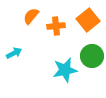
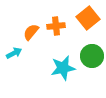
orange semicircle: moved 16 px down
orange square: moved 2 px up
cyan star: moved 2 px left, 2 px up
